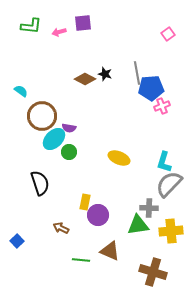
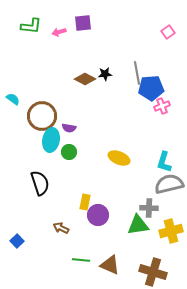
pink square: moved 2 px up
black star: rotated 24 degrees counterclockwise
cyan semicircle: moved 8 px left, 8 px down
cyan ellipse: moved 3 px left, 1 px down; rotated 35 degrees counterclockwise
gray semicircle: rotated 32 degrees clockwise
yellow cross: rotated 10 degrees counterclockwise
brown triangle: moved 14 px down
